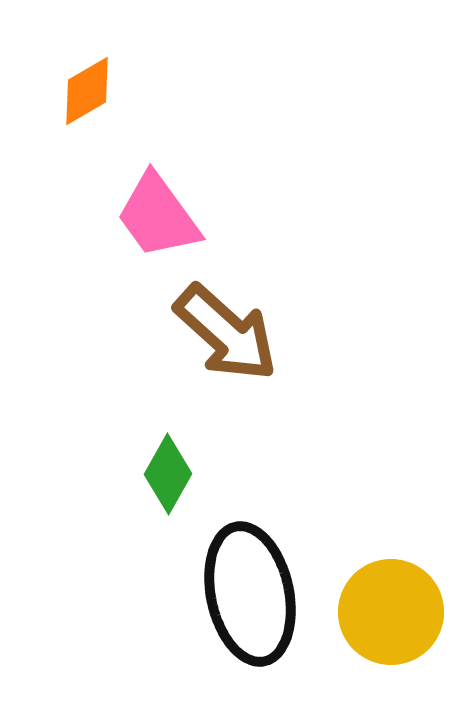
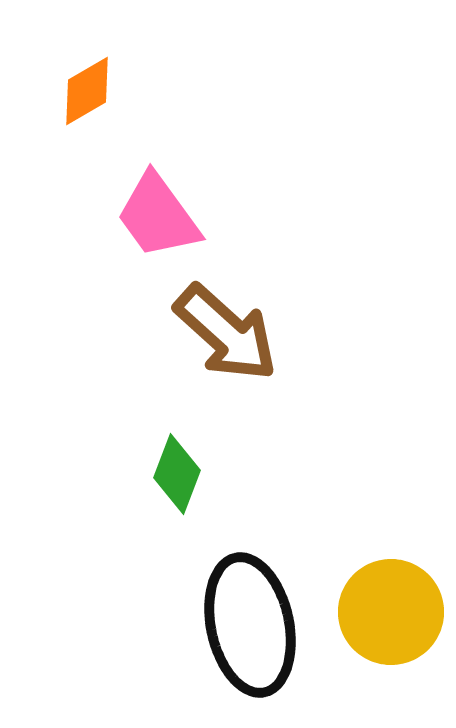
green diamond: moved 9 px right; rotated 8 degrees counterclockwise
black ellipse: moved 31 px down
